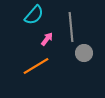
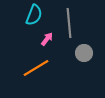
cyan semicircle: rotated 20 degrees counterclockwise
gray line: moved 2 px left, 4 px up
orange line: moved 2 px down
